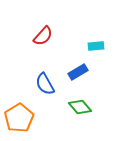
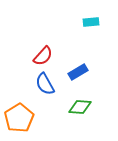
red semicircle: moved 20 px down
cyan rectangle: moved 5 px left, 24 px up
green diamond: rotated 45 degrees counterclockwise
